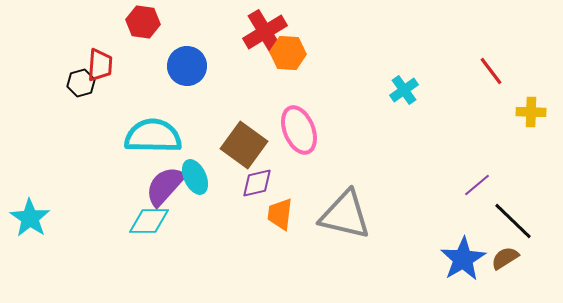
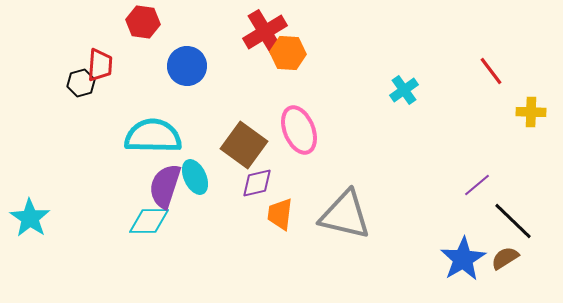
purple semicircle: rotated 24 degrees counterclockwise
